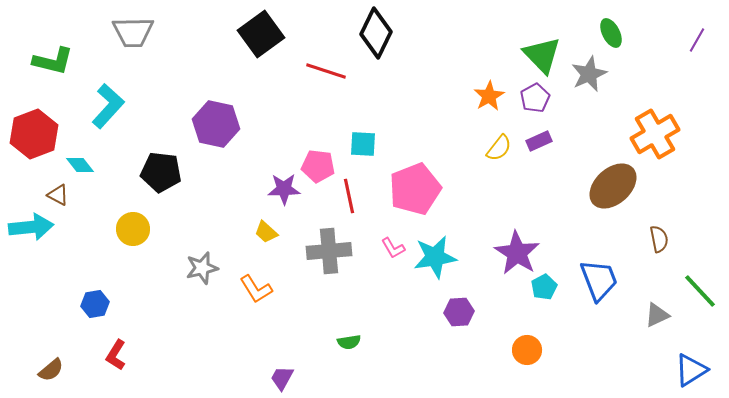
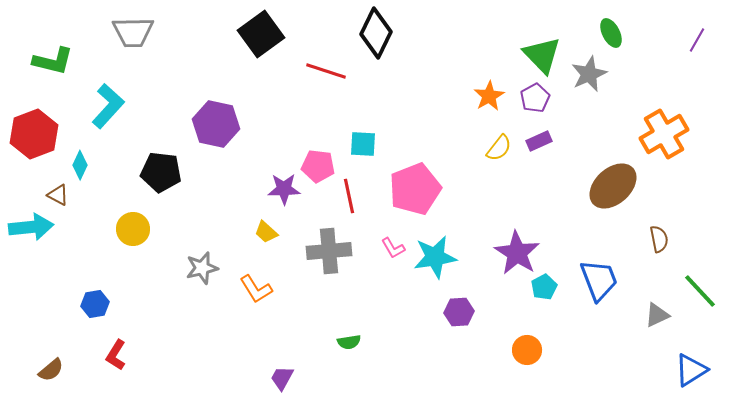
orange cross at (655, 134): moved 9 px right
cyan diamond at (80, 165): rotated 64 degrees clockwise
